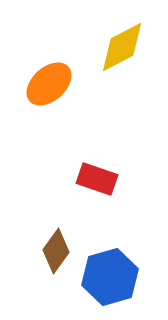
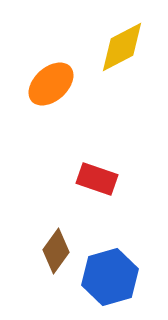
orange ellipse: moved 2 px right
